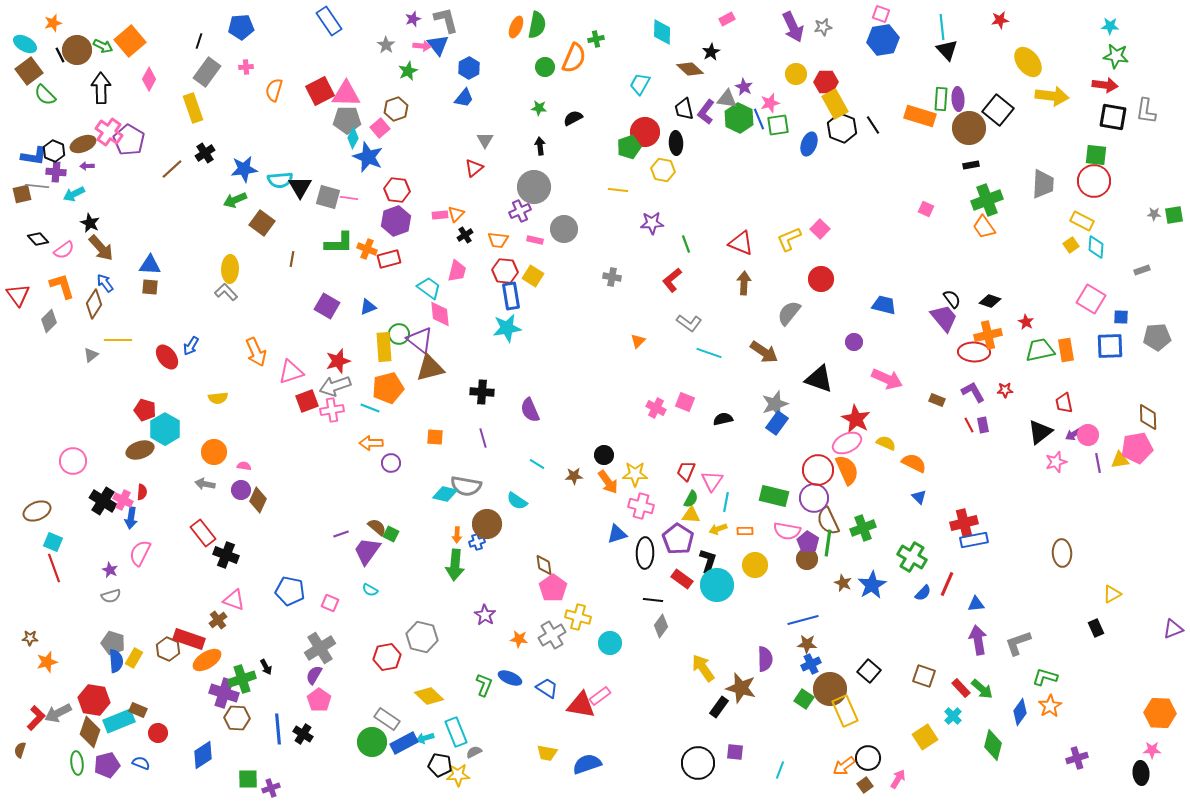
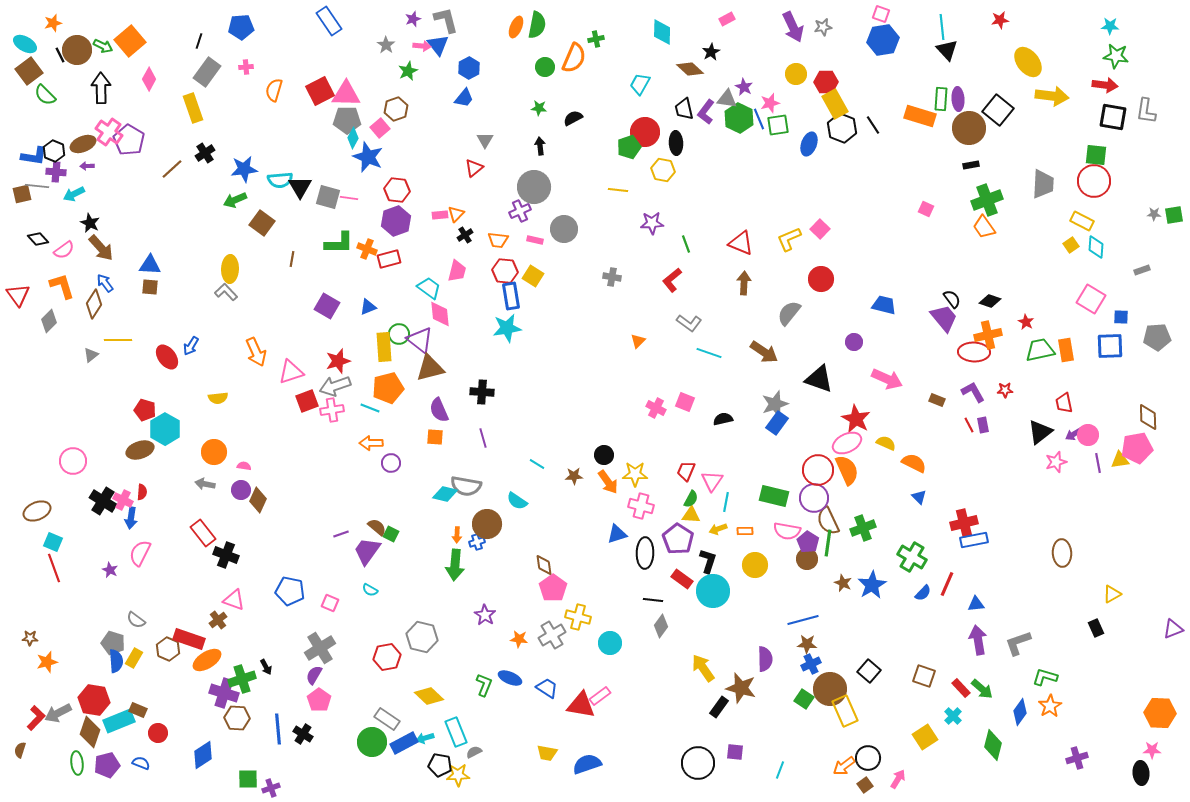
purple semicircle at (530, 410): moved 91 px left
cyan circle at (717, 585): moved 4 px left, 6 px down
gray semicircle at (111, 596): moved 25 px right, 24 px down; rotated 54 degrees clockwise
